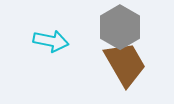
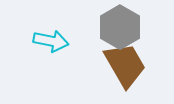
brown trapezoid: moved 1 px down
